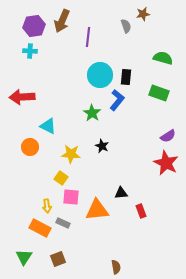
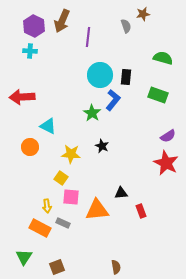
purple hexagon: rotated 25 degrees counterclockwise
green rectangle: moved 1 px left, 2 px down
blue L-shape: moved 4 px left
brown square: moved 1 px left, 8 px down
